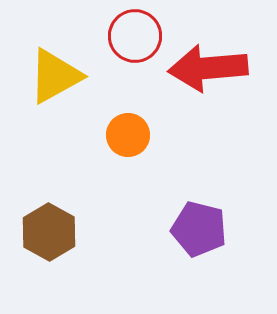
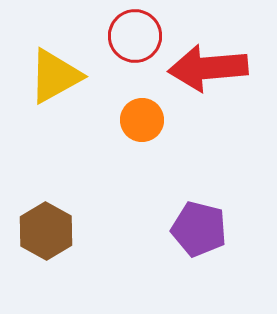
orange circle: moved 14 px right, 15 px up
brown hexagon: moved 3 px left, 1 px up
